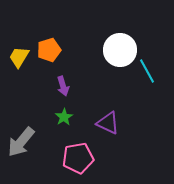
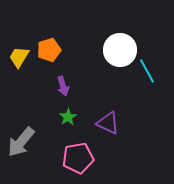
green star: moved 4 px right
